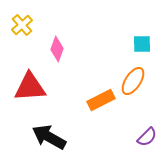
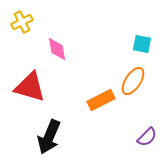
yellow cross: moved 3 px up; rotated 15 degrees clockwise
cyan square: rotated 12 degrees clockwise
pink diamond: rotated 30 degrees counterclockwise
red triangle: rotated 20 degrees clockwise
black arrow: rotated 96 degrees counterclockwise
